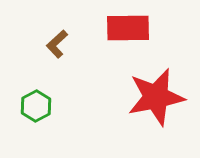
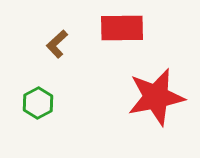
red rectangle: moved 6 px left
green hexagon: moved 2 px right, 3 px up
